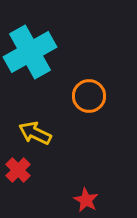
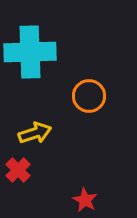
cyan cross: rotated 27 degrees clockwise
yellow arrow: rotated 136 degrees clockwise
red star: moved 1 px left
